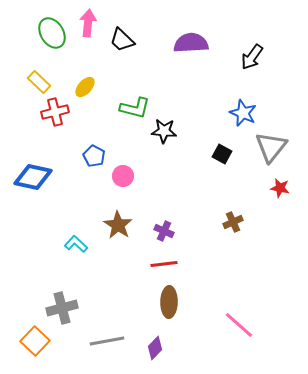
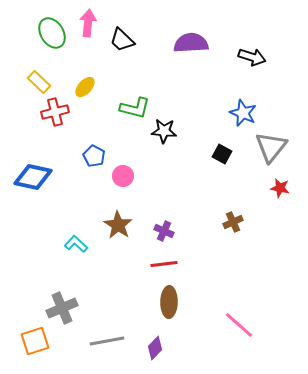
black arrow: rotated 108 degrees counterclockwise
gray cross: rotated 8 degrees counterclockwise
orange square: rotated 28 degrees clockwise
